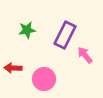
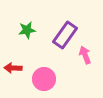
purple rectangle: rotated 8 degrees clockwise
pink arrow: rotated 18 degrees clockwise
